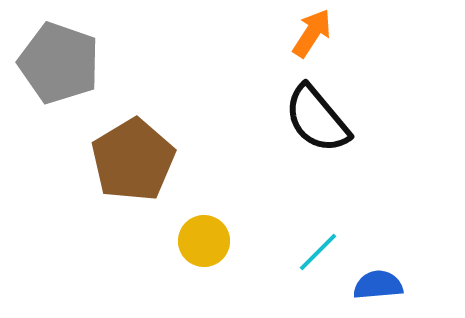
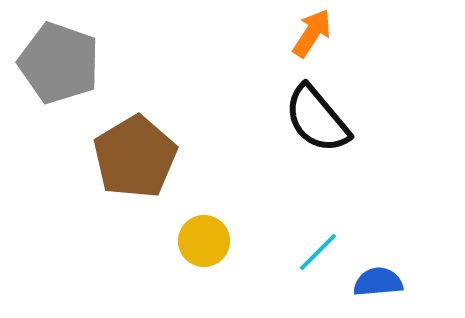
brown pentagon: moved 2 px right, 3 px up
blue semicircle: moved 3 px up
